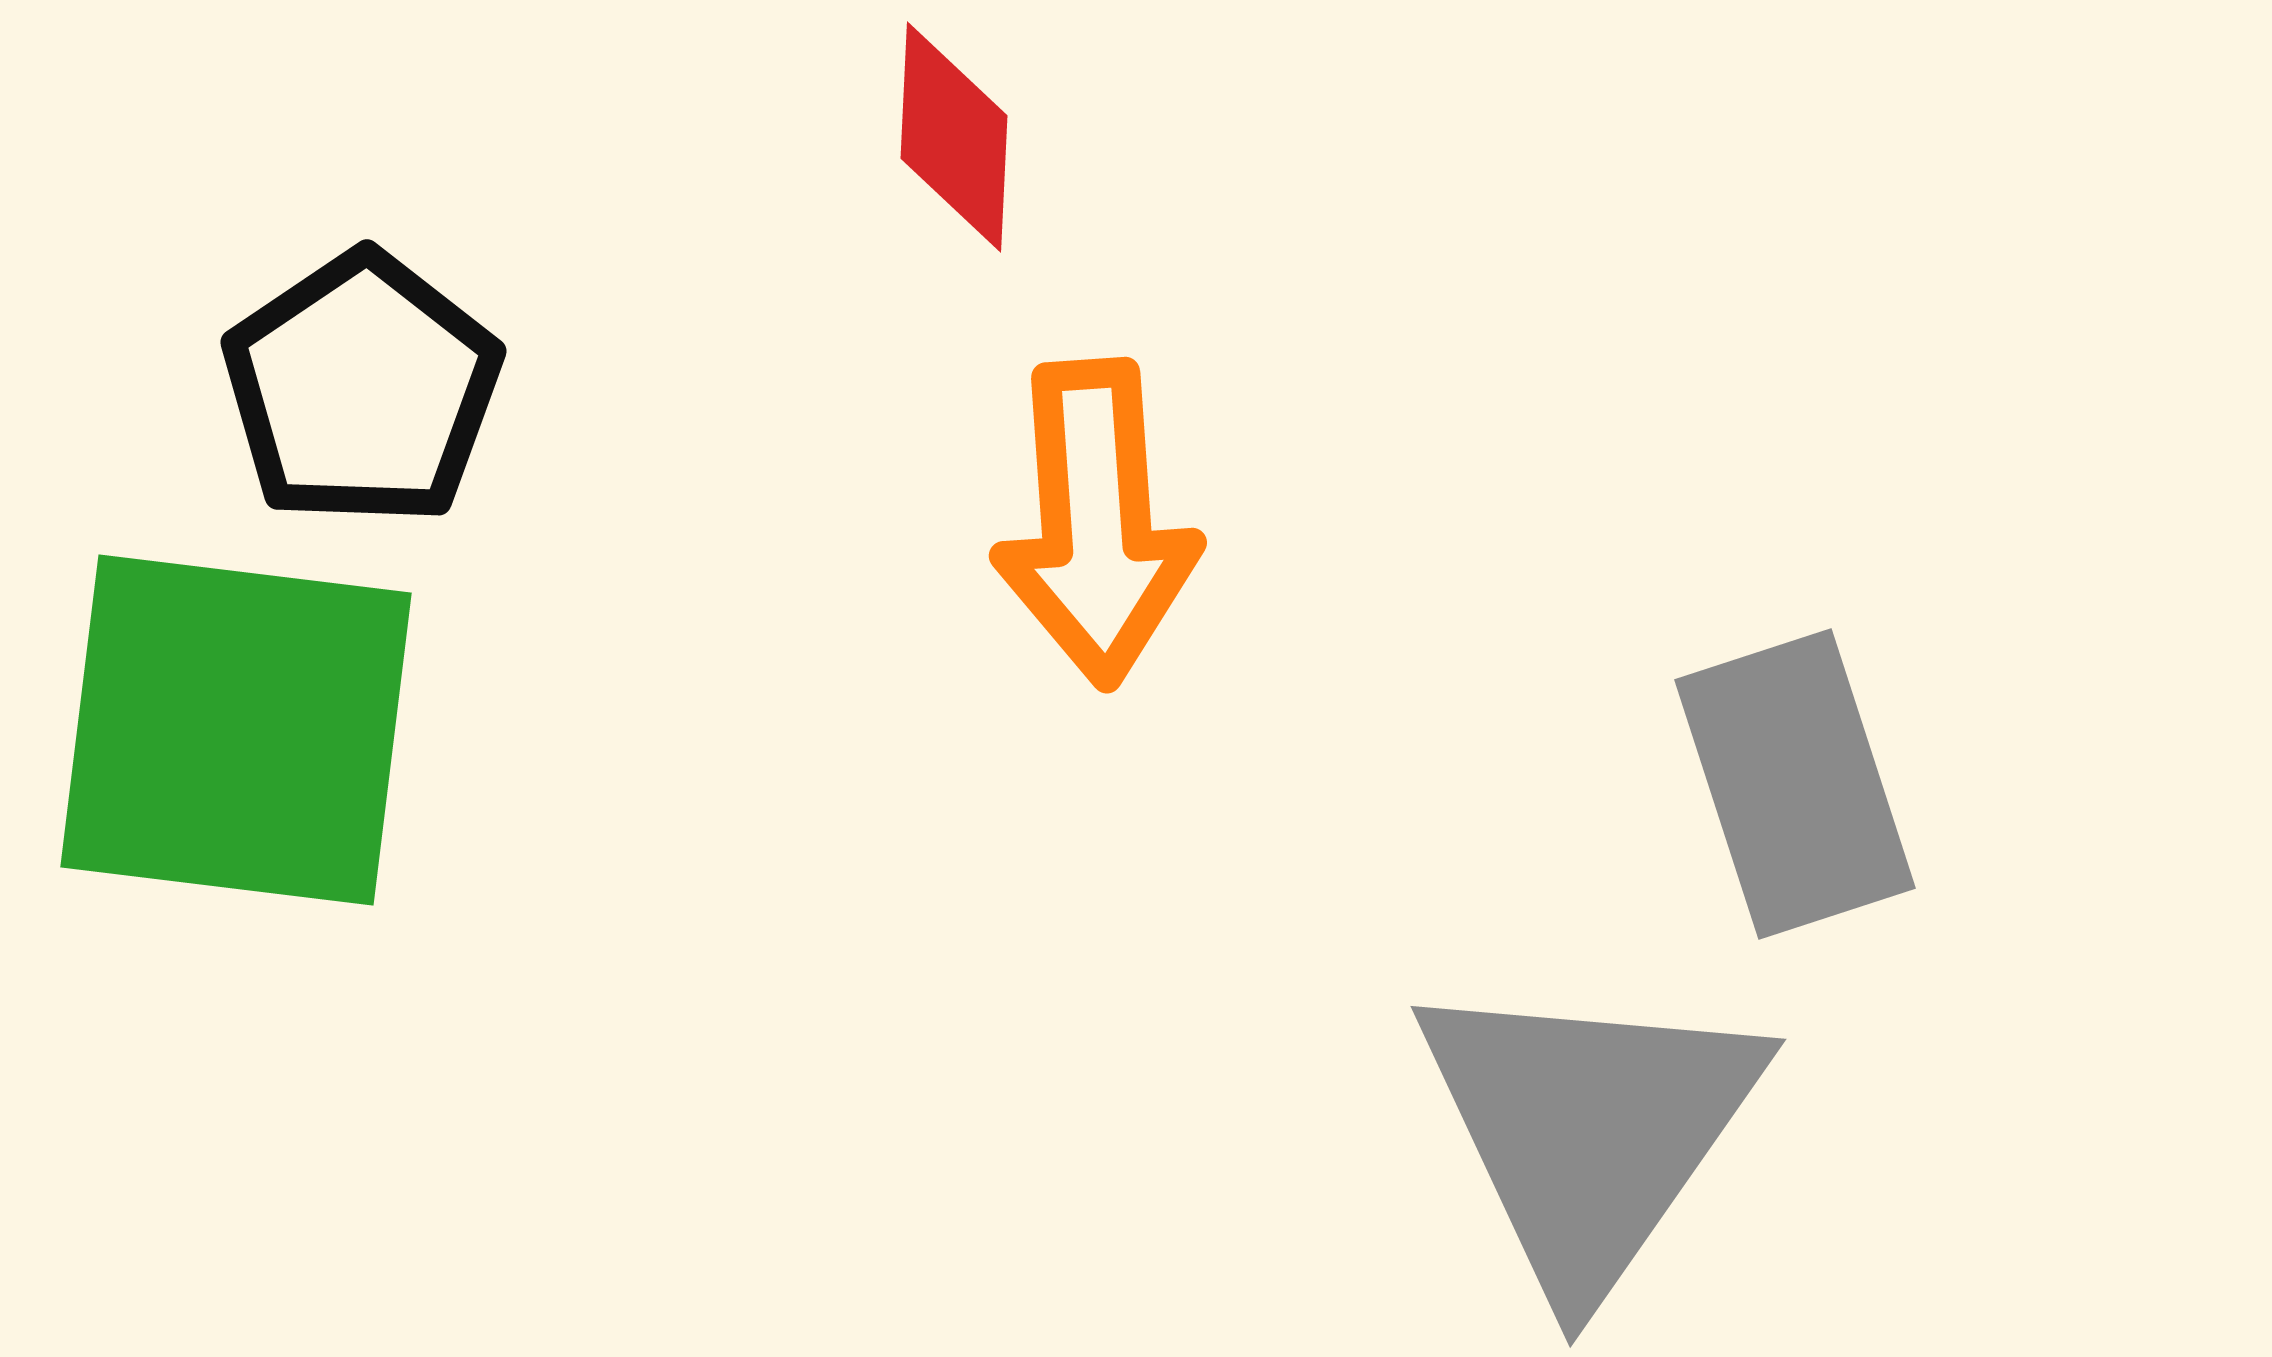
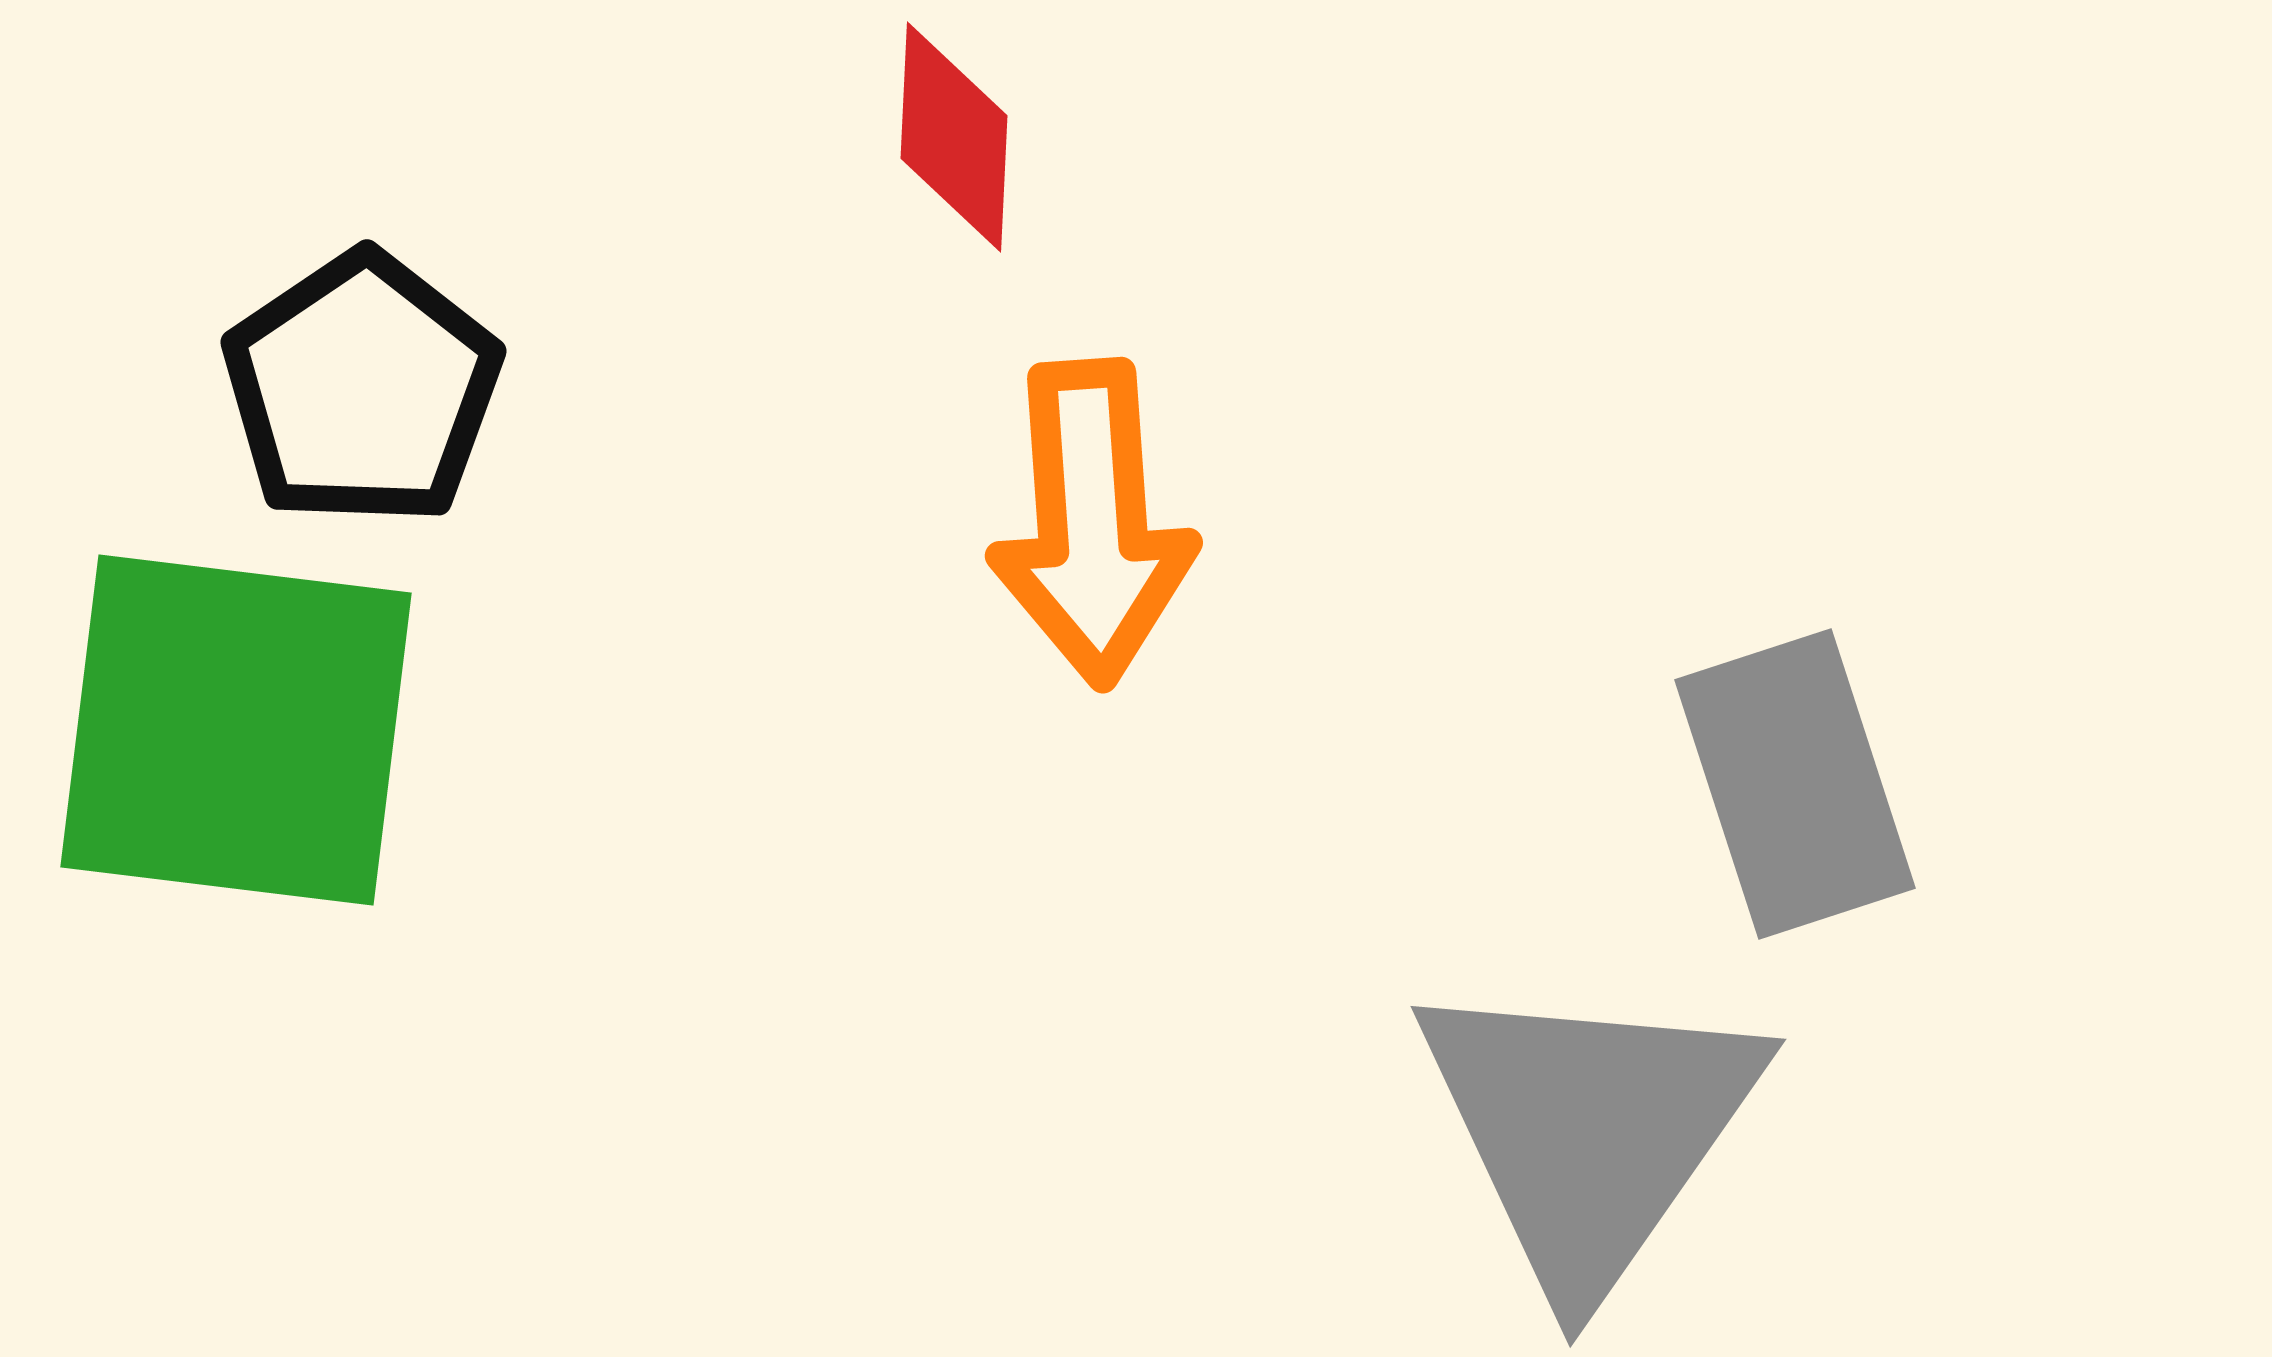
orange arrow: moved 4 px left
